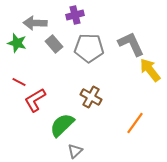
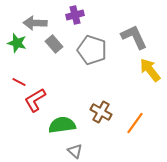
gray L-shape: moved 3 px right, 7 px up
gray pentagon: moved 3 px right, 2 px down; rotated 16 degrees clockwise
brown cross: moved 10 px right, 15 px down
green semicircle: rotated 36 degrees clockwise
gray triangle: rotated 35 degrees counterclockwise
